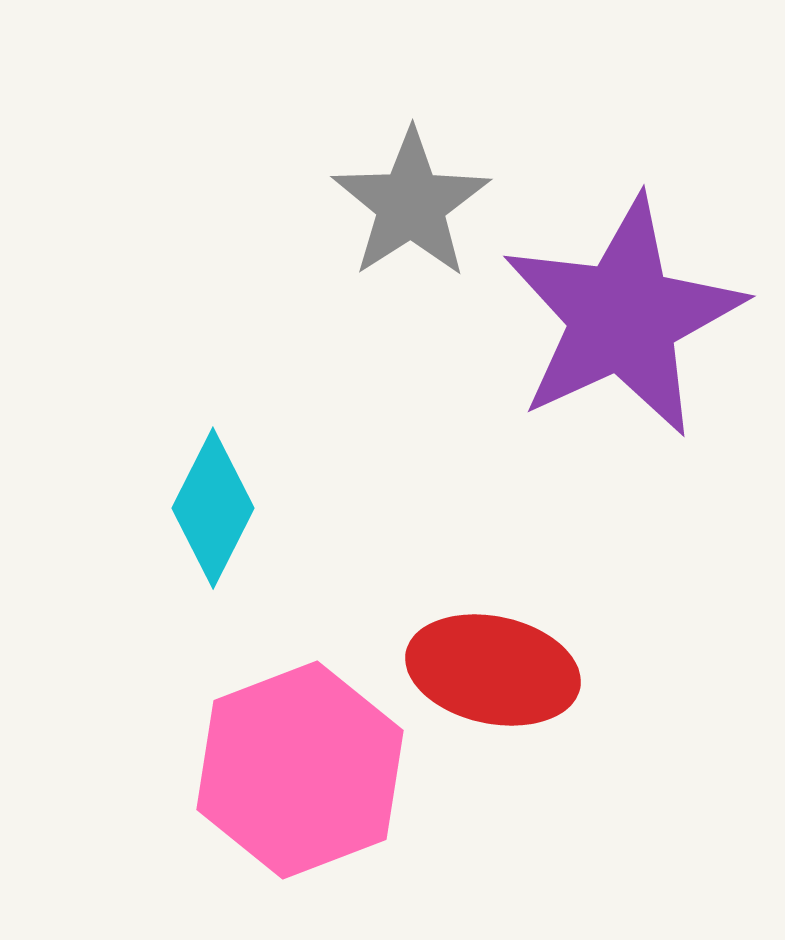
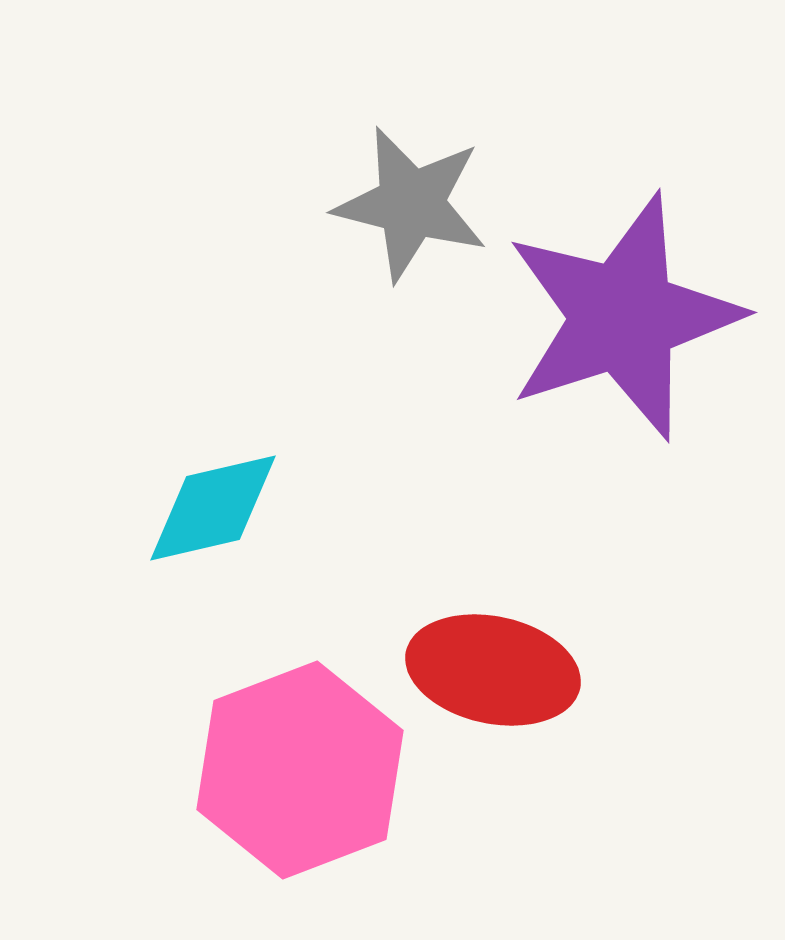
gray star: rotated 25 degrees counterclockwise
purple star: rotated 7 degrees clockwise
cyan diamond: rotated 50 degrees clockwise
